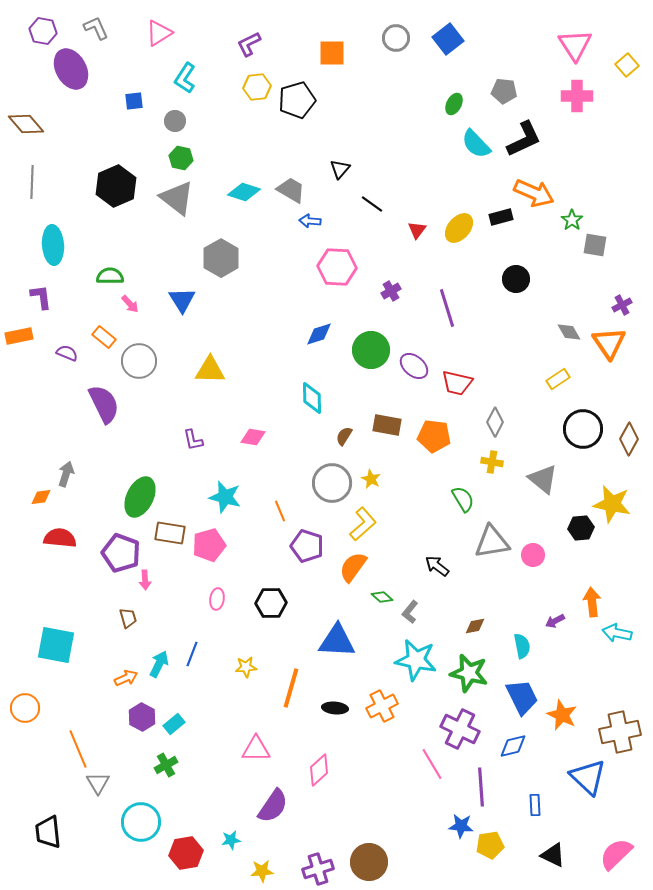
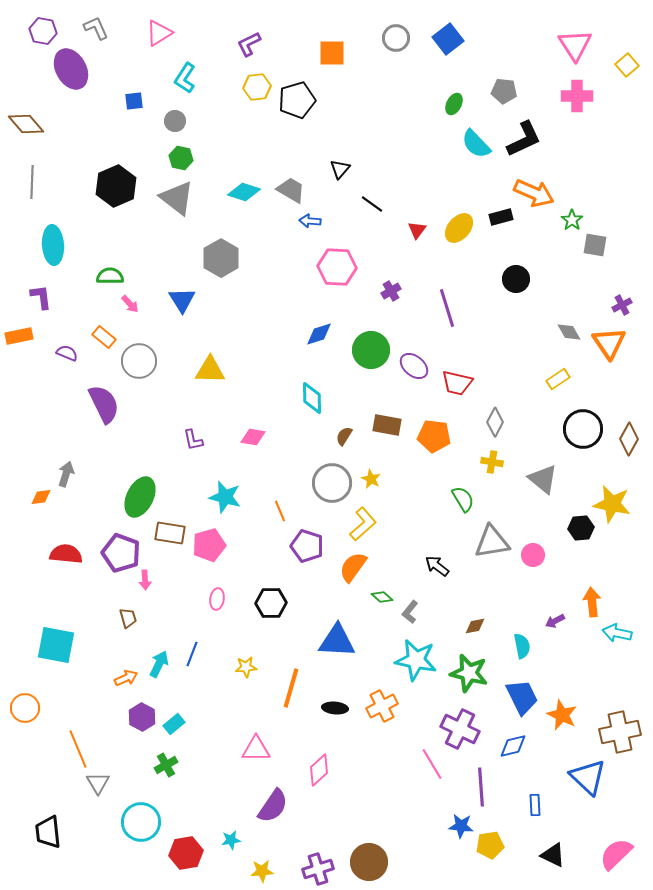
red semicircle at (60, 538): moved 6 px right, 16 px down
